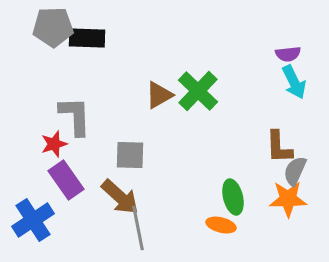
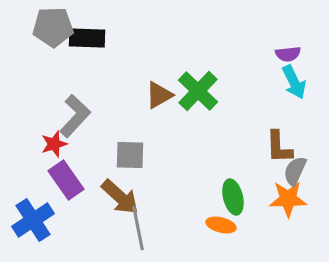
gray L-shape: rotated 45 degrees clockwise
